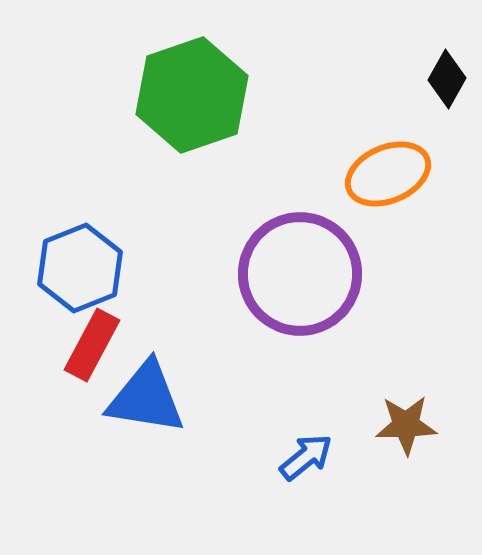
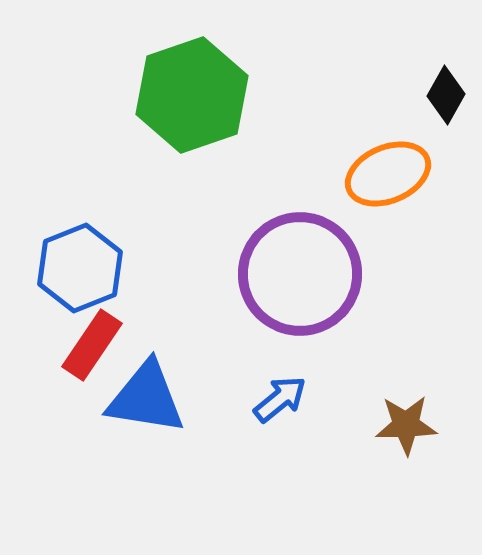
black diamond: moved 1 px left, 16 px down
red rectangle: rotated 6 degrees clockwise
blue arrow: moved 26 px left, 58 px up
